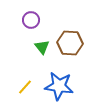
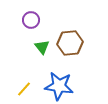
brown hexagon: rotated 10 degrees counterclockwise
yellow line: moved 1 px left, 2 px down
